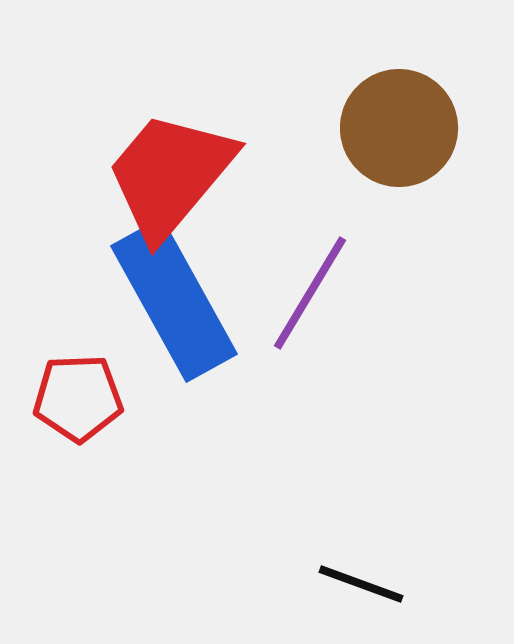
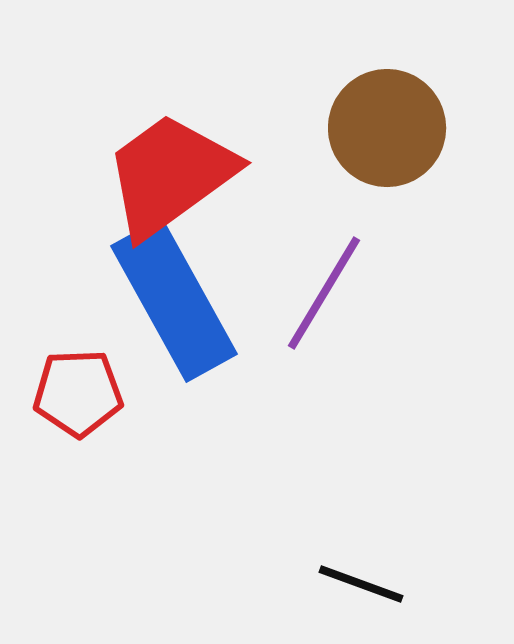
brown circle: moved 12 px left
red trapezoid: rotated 14 degrees clockwise
purple line: moved 14 px right
red pentagon: moved 5 px up
